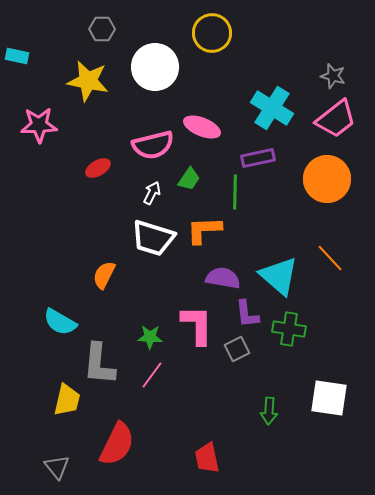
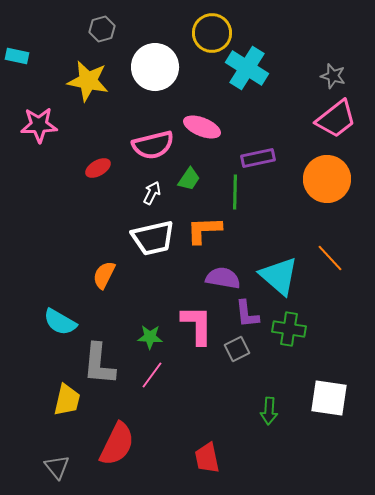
gray hexagon: rotated 15 degrees counterclockwise
cyan cross: moved 25 px left, 40 px up
white trapezoid: rotated 30 degrees counterclockwise
